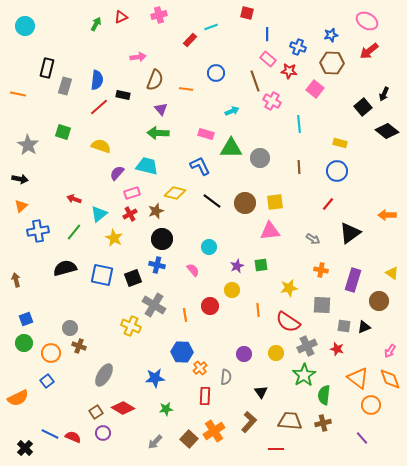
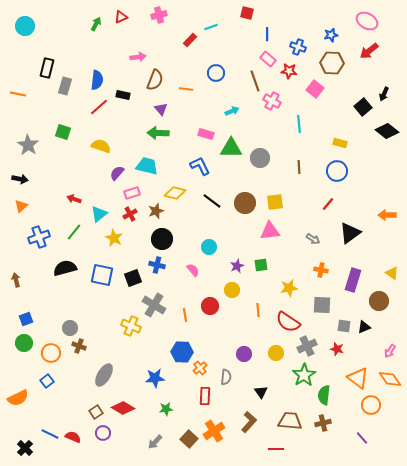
blue cross at (38, 231): moved 1 px right, 6 px down; rotated 10 degrees counterclockwise
orange diamond at (390, 379): rotated 15 degrees counterclockwise
